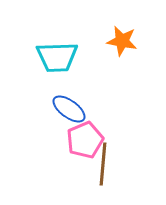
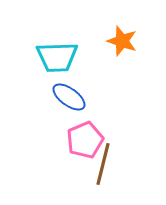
orange star: rotated 8 degrees clockwise
blue ellipse: moved 12 px up
brown line: rotated 9 degrees clockwise
